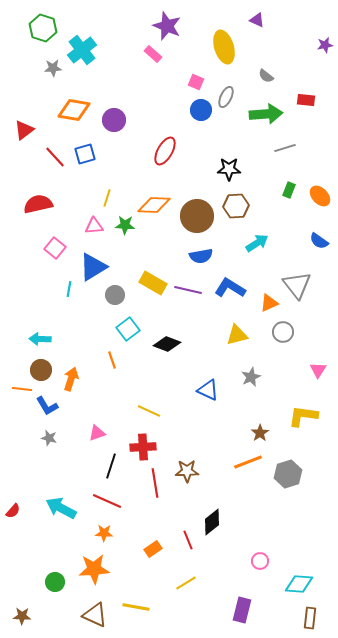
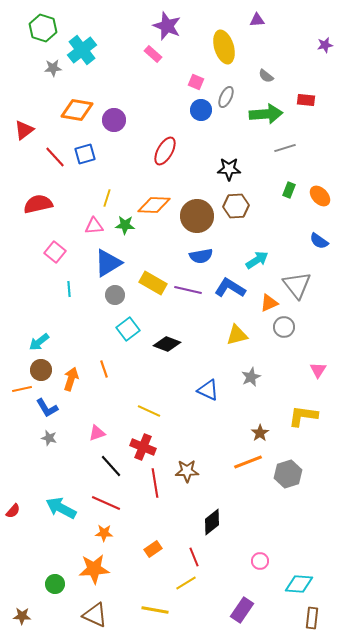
purple triangle at (257, 20): rotated 28 degrees counterclockwise
orange diamond at (74, 110): moved 3 px right
cyan arrow at (257, 243): moved 17 px down
pink square at (55, 248): moved 4 px down
blue triangle at (93, 267): moved 15 px right, 4 px up
cyan line at (69, 289): rotated 14 degrees counterclockwise
gray circle at (283, 332): moved 1 px right, 5 px up
cyan arrow at (40, 339): moved 1 px left, 3 px down; rotated 40 degrees counterclockwise
orange line at (112, 360): moved 8 px left, 9 px down
orange line at (22, 389): rotated 18 degrees counterclockwise
blue L-shape at (47, 406): moved 2 px down
red cross at (143, 447): rotated 25 degrees clockwise
black line at (111, 466): rotated 60 degrees counterclockwise
red line at (107, 501): moved 1 px left, 2 px down
red line at (188, 540): moved 6 px right, 17 px down
green circle at (55, 582): moved 2 px down
yellow line at (136, 607): moved 19 px right, 3 px down
purple rectangle at (242, 610): rotated 20 degrees clockwise
brown rectangle at (310, 618): moved 2 px right
